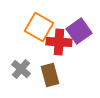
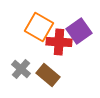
brown rectangle: moved 2 px left; rotated 35 degrees counterclockwise
